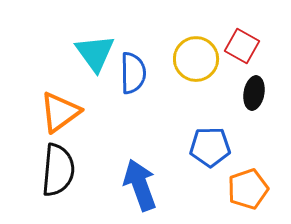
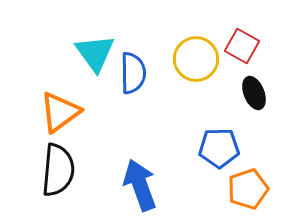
black ellipse: rotated 32 degrees counterclockwise
blue pentagon: moved 9 px right, 1 px down
